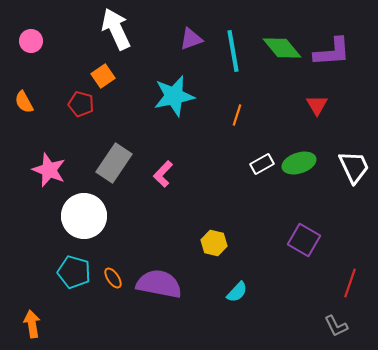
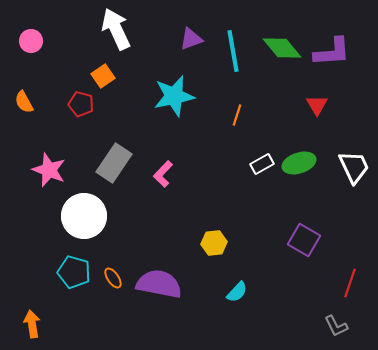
yellow hexagon: rotated 20 degrees counterclockwise
